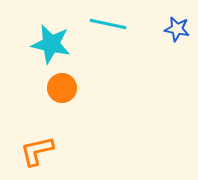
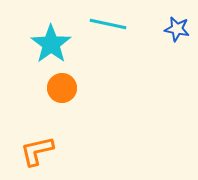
cyan star: rotated 24 degrees clockwise
